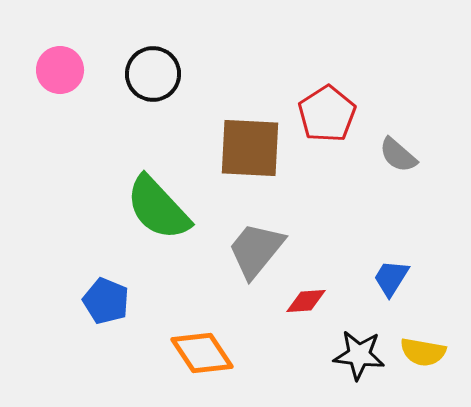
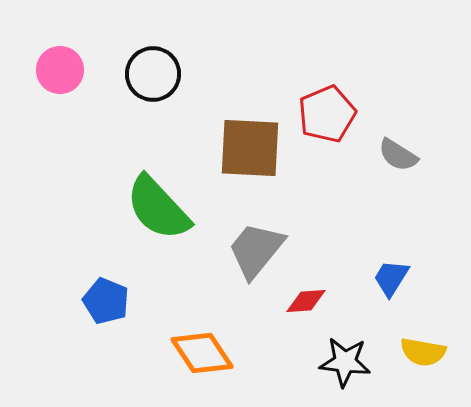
red pentagon: rotated 10 degrees clockwise
gray semicircle: rotated 9 degrees counterclockwise
black star: moved 14 px left, 7 px down
